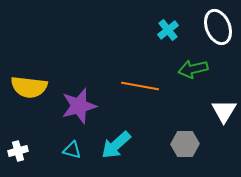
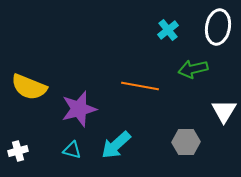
white ellipse: rotated 32 degrees clockwise
yellow semicircle: rotated 15 degrees clockwise
purple star: moved 3 px down
gray hexagon: moved 1 px right, 2 px up
